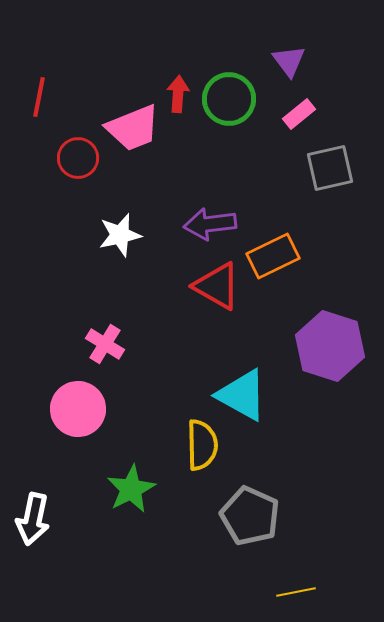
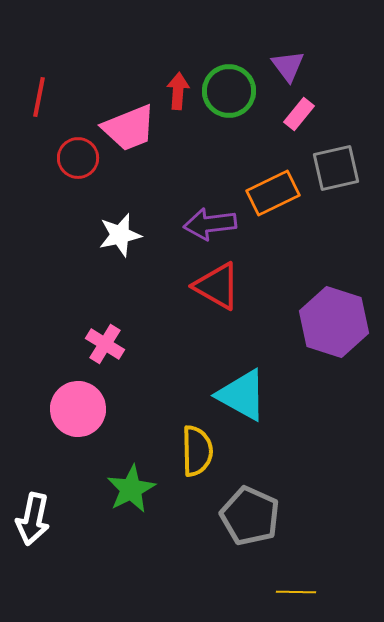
purple triangle: moved 1 px left, 5 px down
red arrow: moved 3 px up
green circle: moved 8 px up
pink rectangle: rotated 12 degrees counterclockwise
pink trapezoid: moved 4 px left
gray square: moved 6 px right
orange rectangle: moved 63 px up
purple hexagon: moved 4 px right, 24 px up
yellow semicircle: moved 5 px left, 6 px down
yellow line: rotated 12 degrees clockwise
